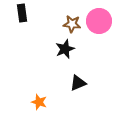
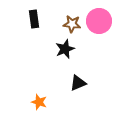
black rectangle: moved 12 px right, 6 px down
